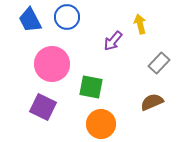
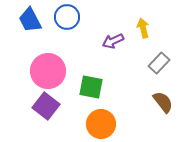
yellow arrow: moved 3 px right, 4 px down
purple arrow: rotated 25 degrees clockwise
pink circle: moved 4 px left, 7 px down
brown semicircle: moved 11 px right; rotated 75 degrees clockwise
purple square: moved 3 px right, 1 px up; rotated 12 degrees clockwise
